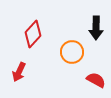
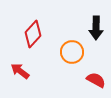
red arrow: moved 1 px right, 1 px up; rotated 102 degrees clockwise
